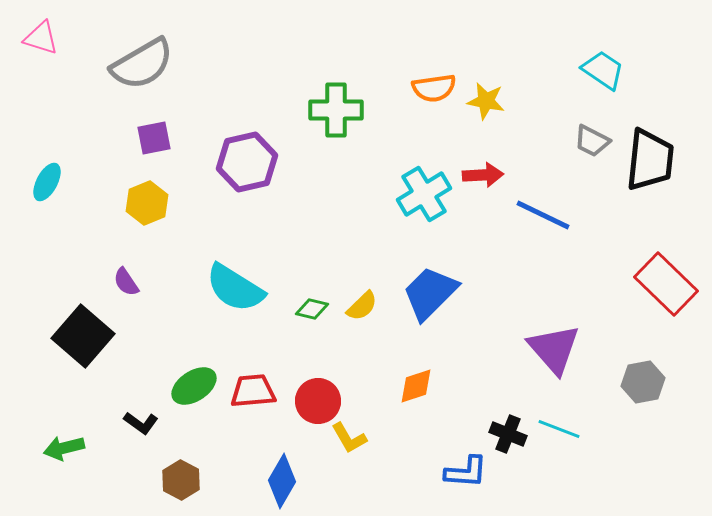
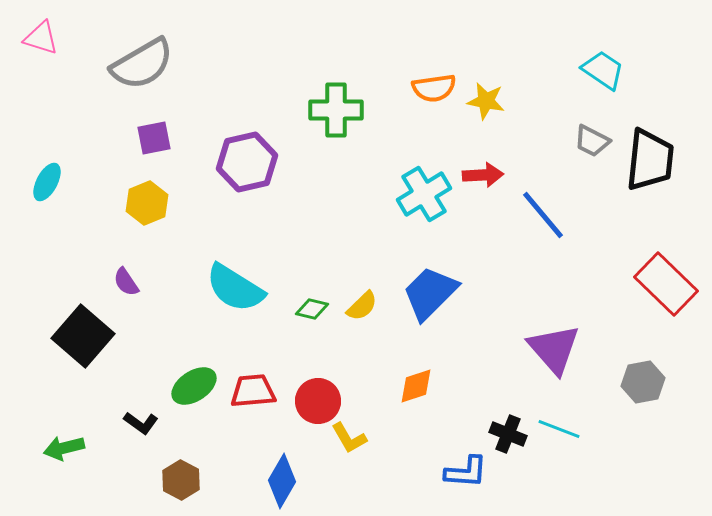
blue line: rotated 24 degrees clockwise
